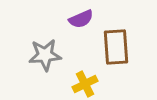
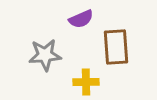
yellow cross: moved 1 px right, 2 px up; rotated 25 degrees clockwise
